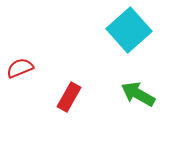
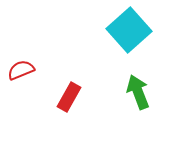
red semicircle: moved 1 px right, 2 px down
green arrow: moved 2 px up; rotated 40 degrees clockwise
